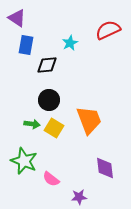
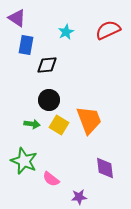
cyan star: moved 4 px left, 11 px up
yellow square: moved 5 px right, 3 px up
